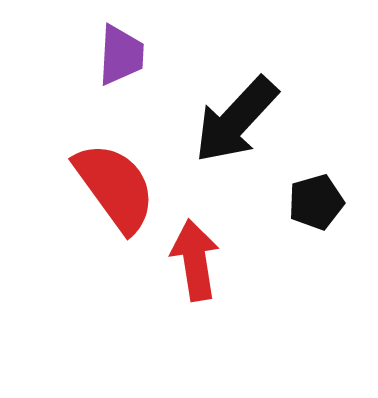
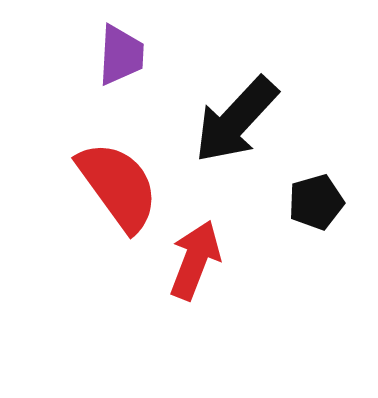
red semicircle: moved 3 px right, 1 px up
red arrow: rotated 30 degrees clockwise
